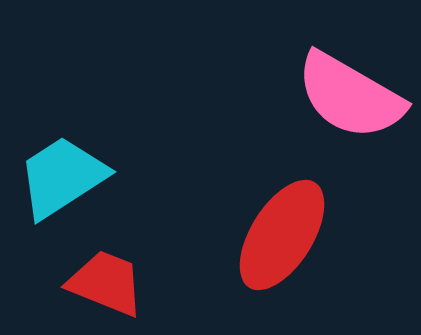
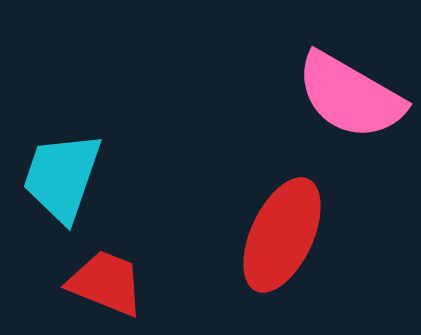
cyan trapezoid: rotated 38 degrees counterclockwise
red ellipse: rotated 7 degrees counterclockwise
